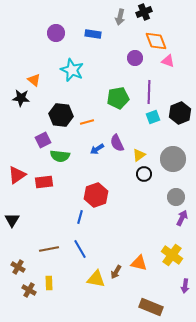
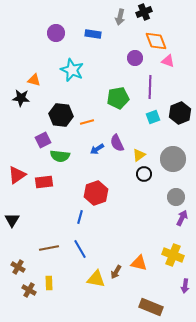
orange triangle at (34, 80): rotated 24 degrees counterclockwise
purple line at (149, 92): moved 1 px right, 5 px up
red hexagon at (96, 195): moved 2 px up
brown line at (49, 249): moved 1 px up
yellow cross at (172, 255): moved 1 px right; rotated 15 degrees counterclockwise
